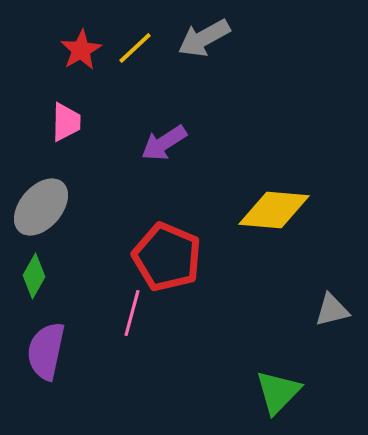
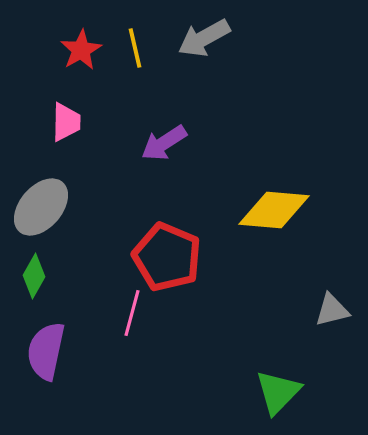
yellow line: rotated 60 degrees counterclockwise
